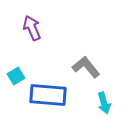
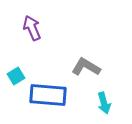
gray L-shape: rotated 20 degrees counterclockwise
